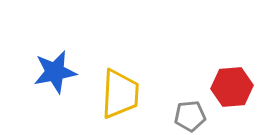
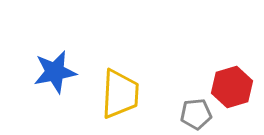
red hexagon: rotated 12 degrees counterclockwise
gray pentagon: moved 6 px right, 2 px up
